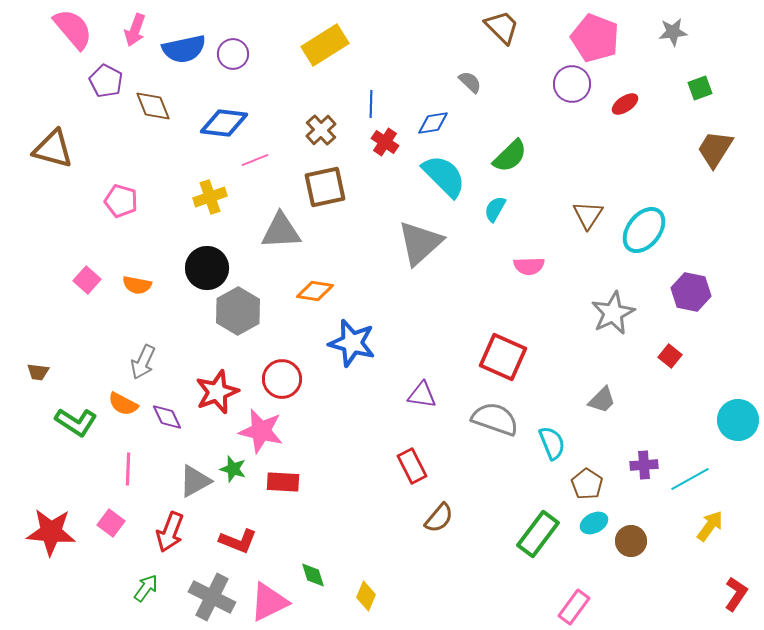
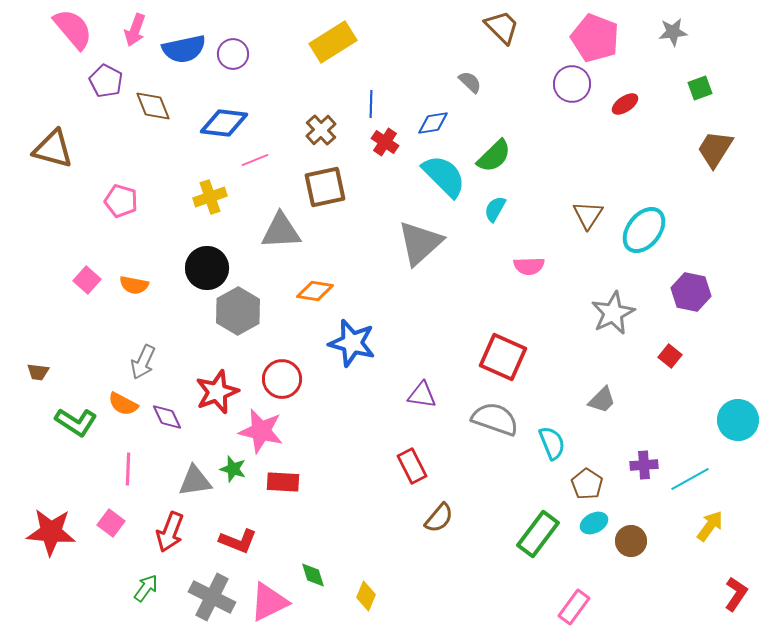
yellow rectangle at (325, 45): moved 8 px right, 3 px up
green semicircle at (510, 156): moved 16 px left
orange semicircle at (137, 285): moved 3 px left
gray triangle at (195, 481): rotated 21 degrees clockwise
